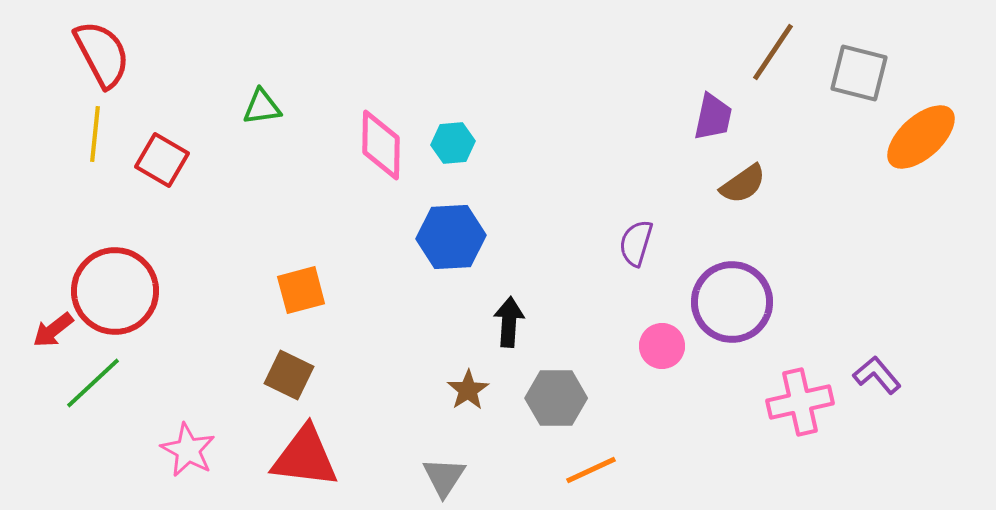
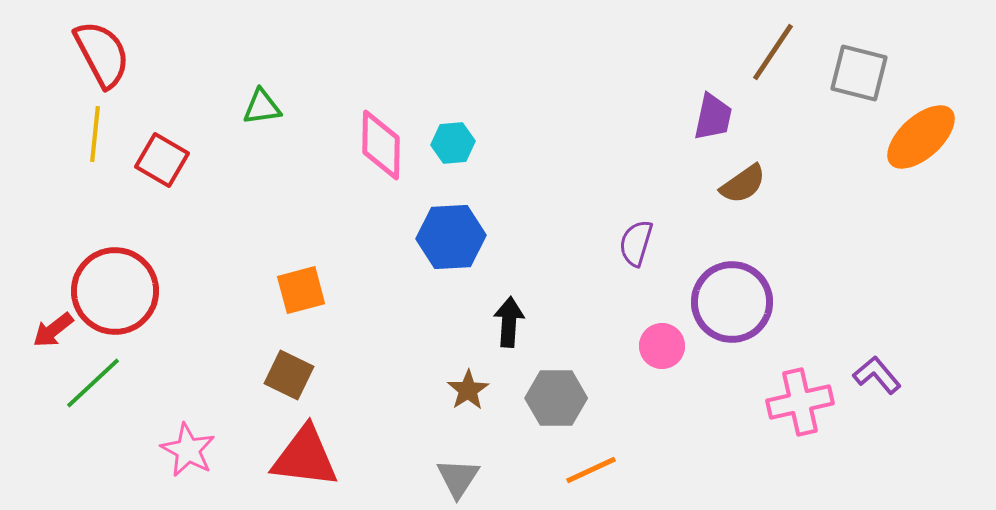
gray triangle: moved 14 px right, 1 px down
